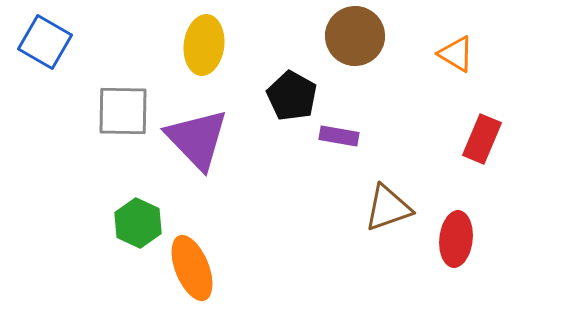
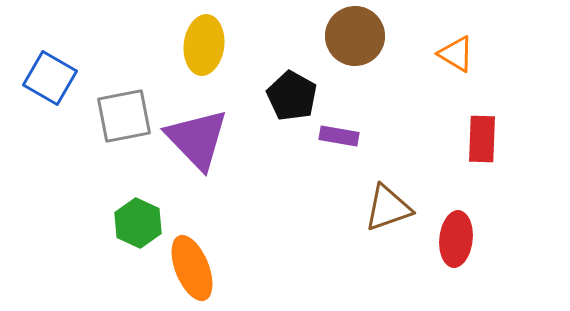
blue square: moved 5 px right, 36 px down
gray square: moved 1 px right, 5 px down; rotated 12 degrees counterclockwise
red rectangle: rotated 21 degrees counterclockwise
